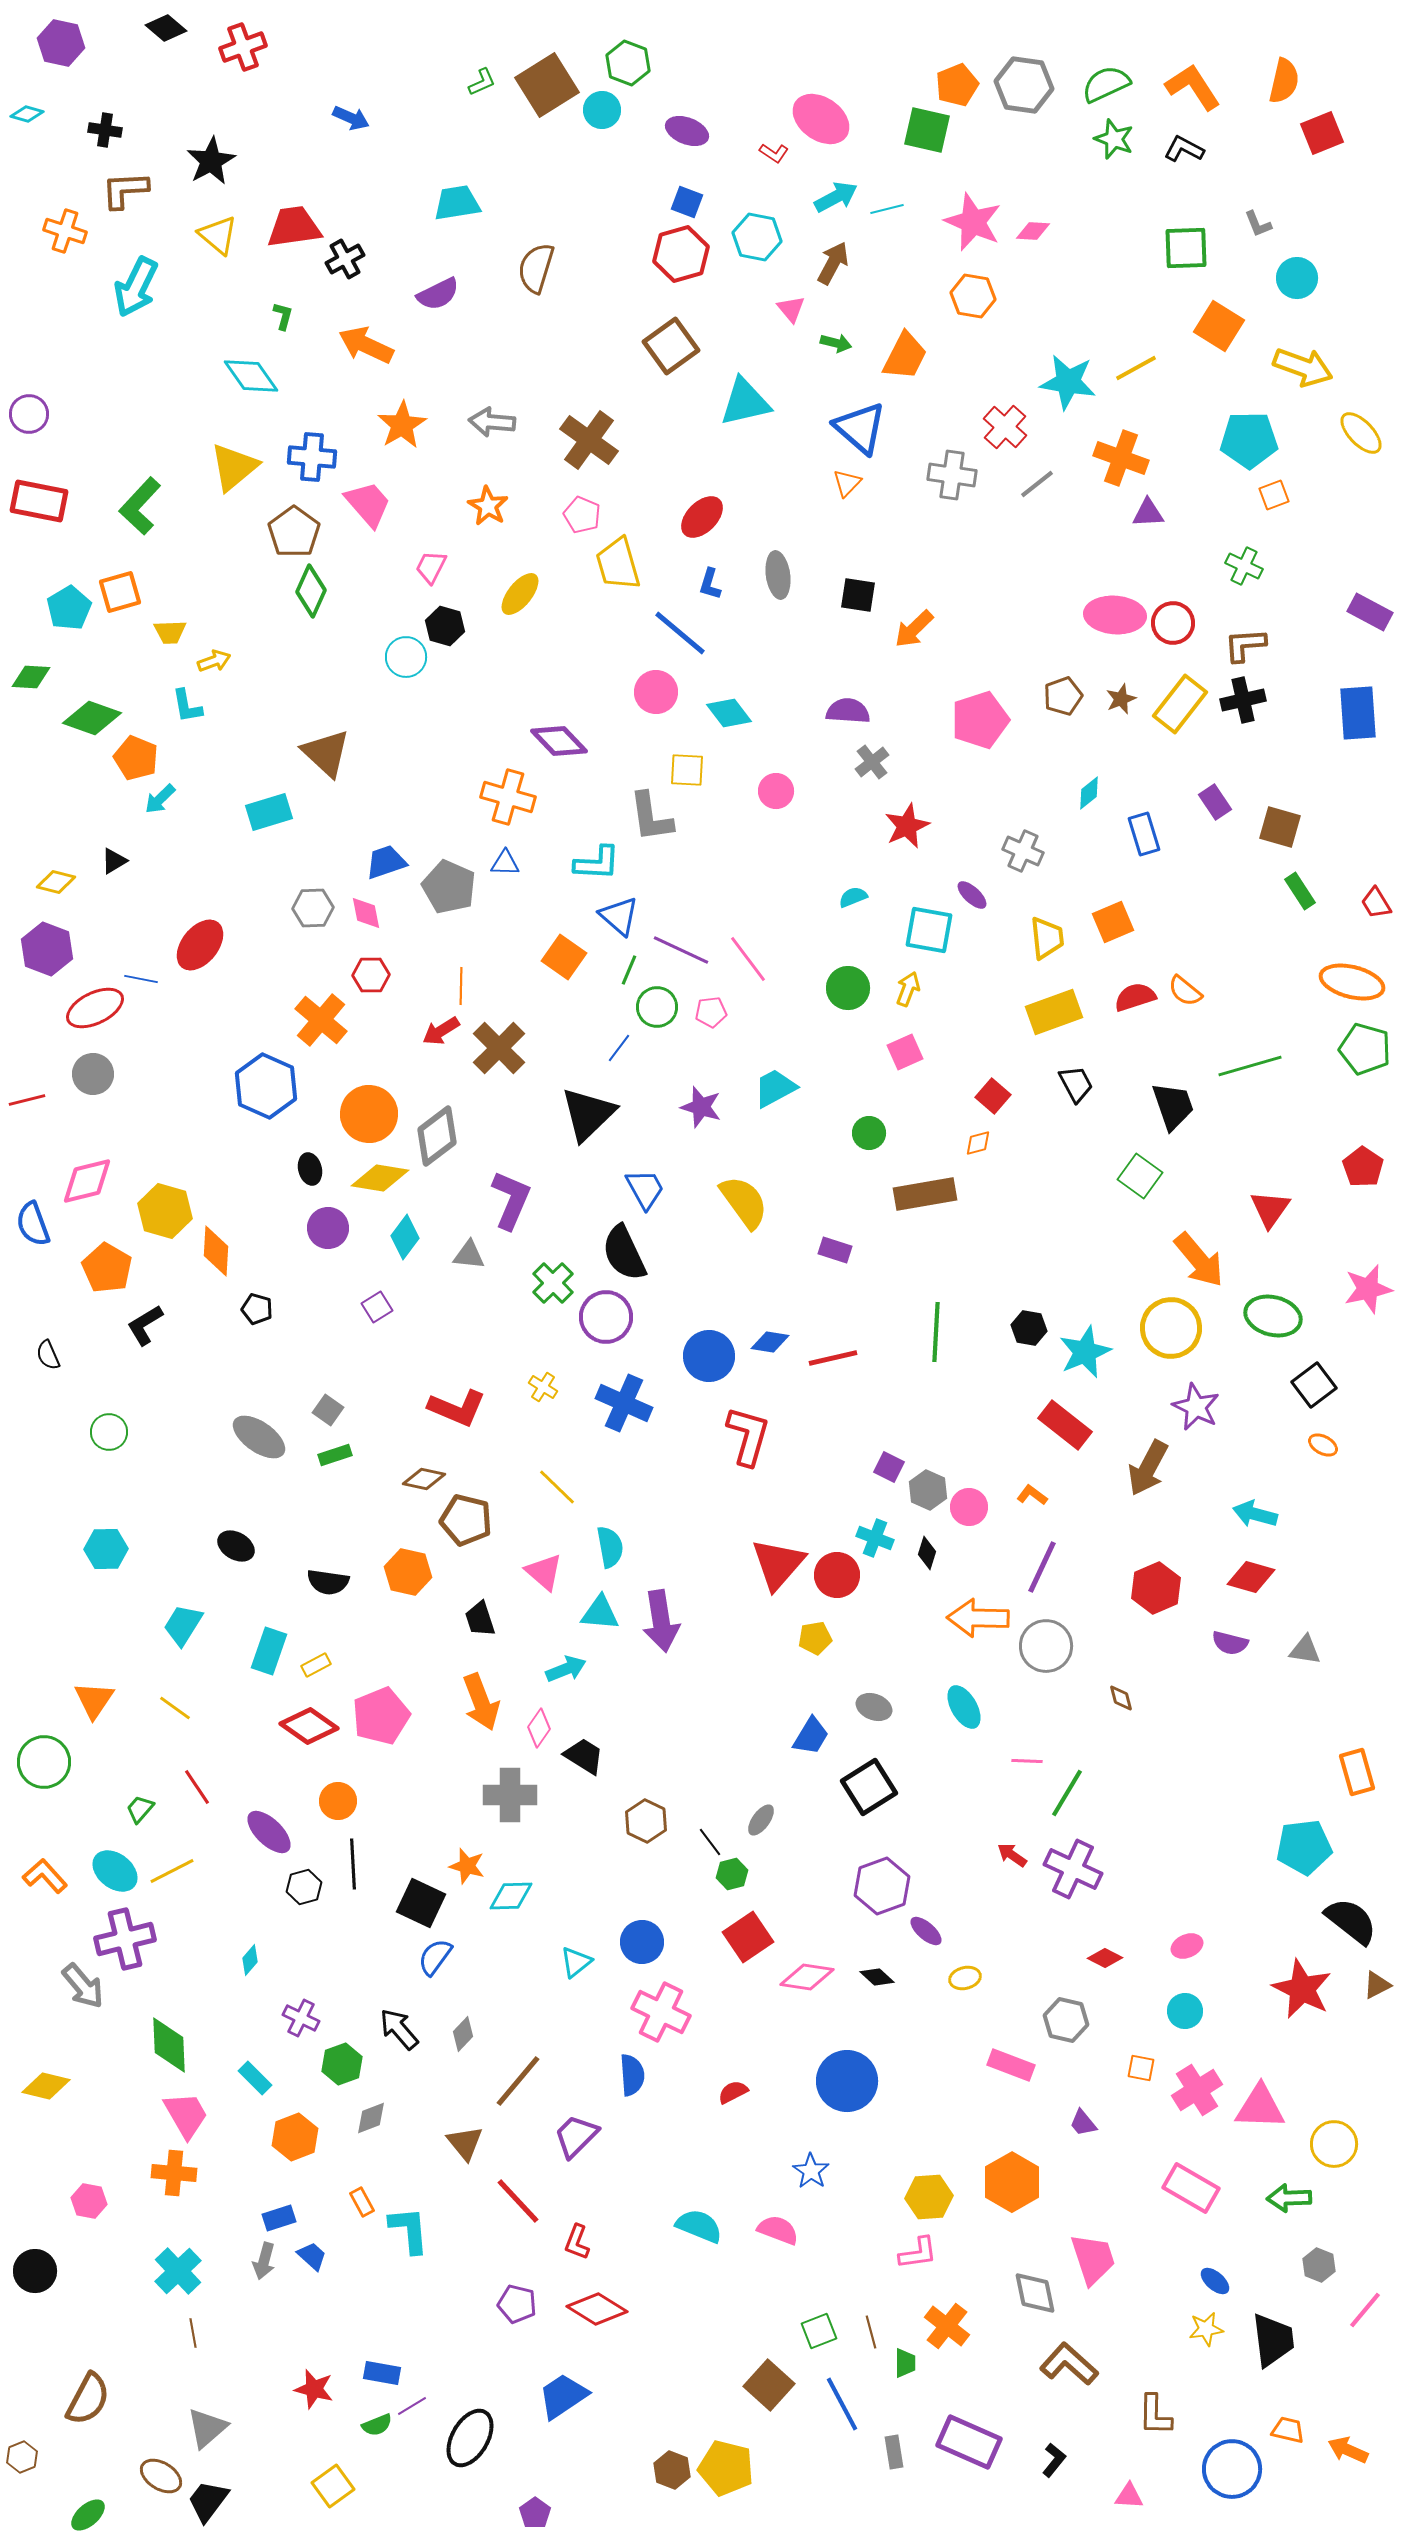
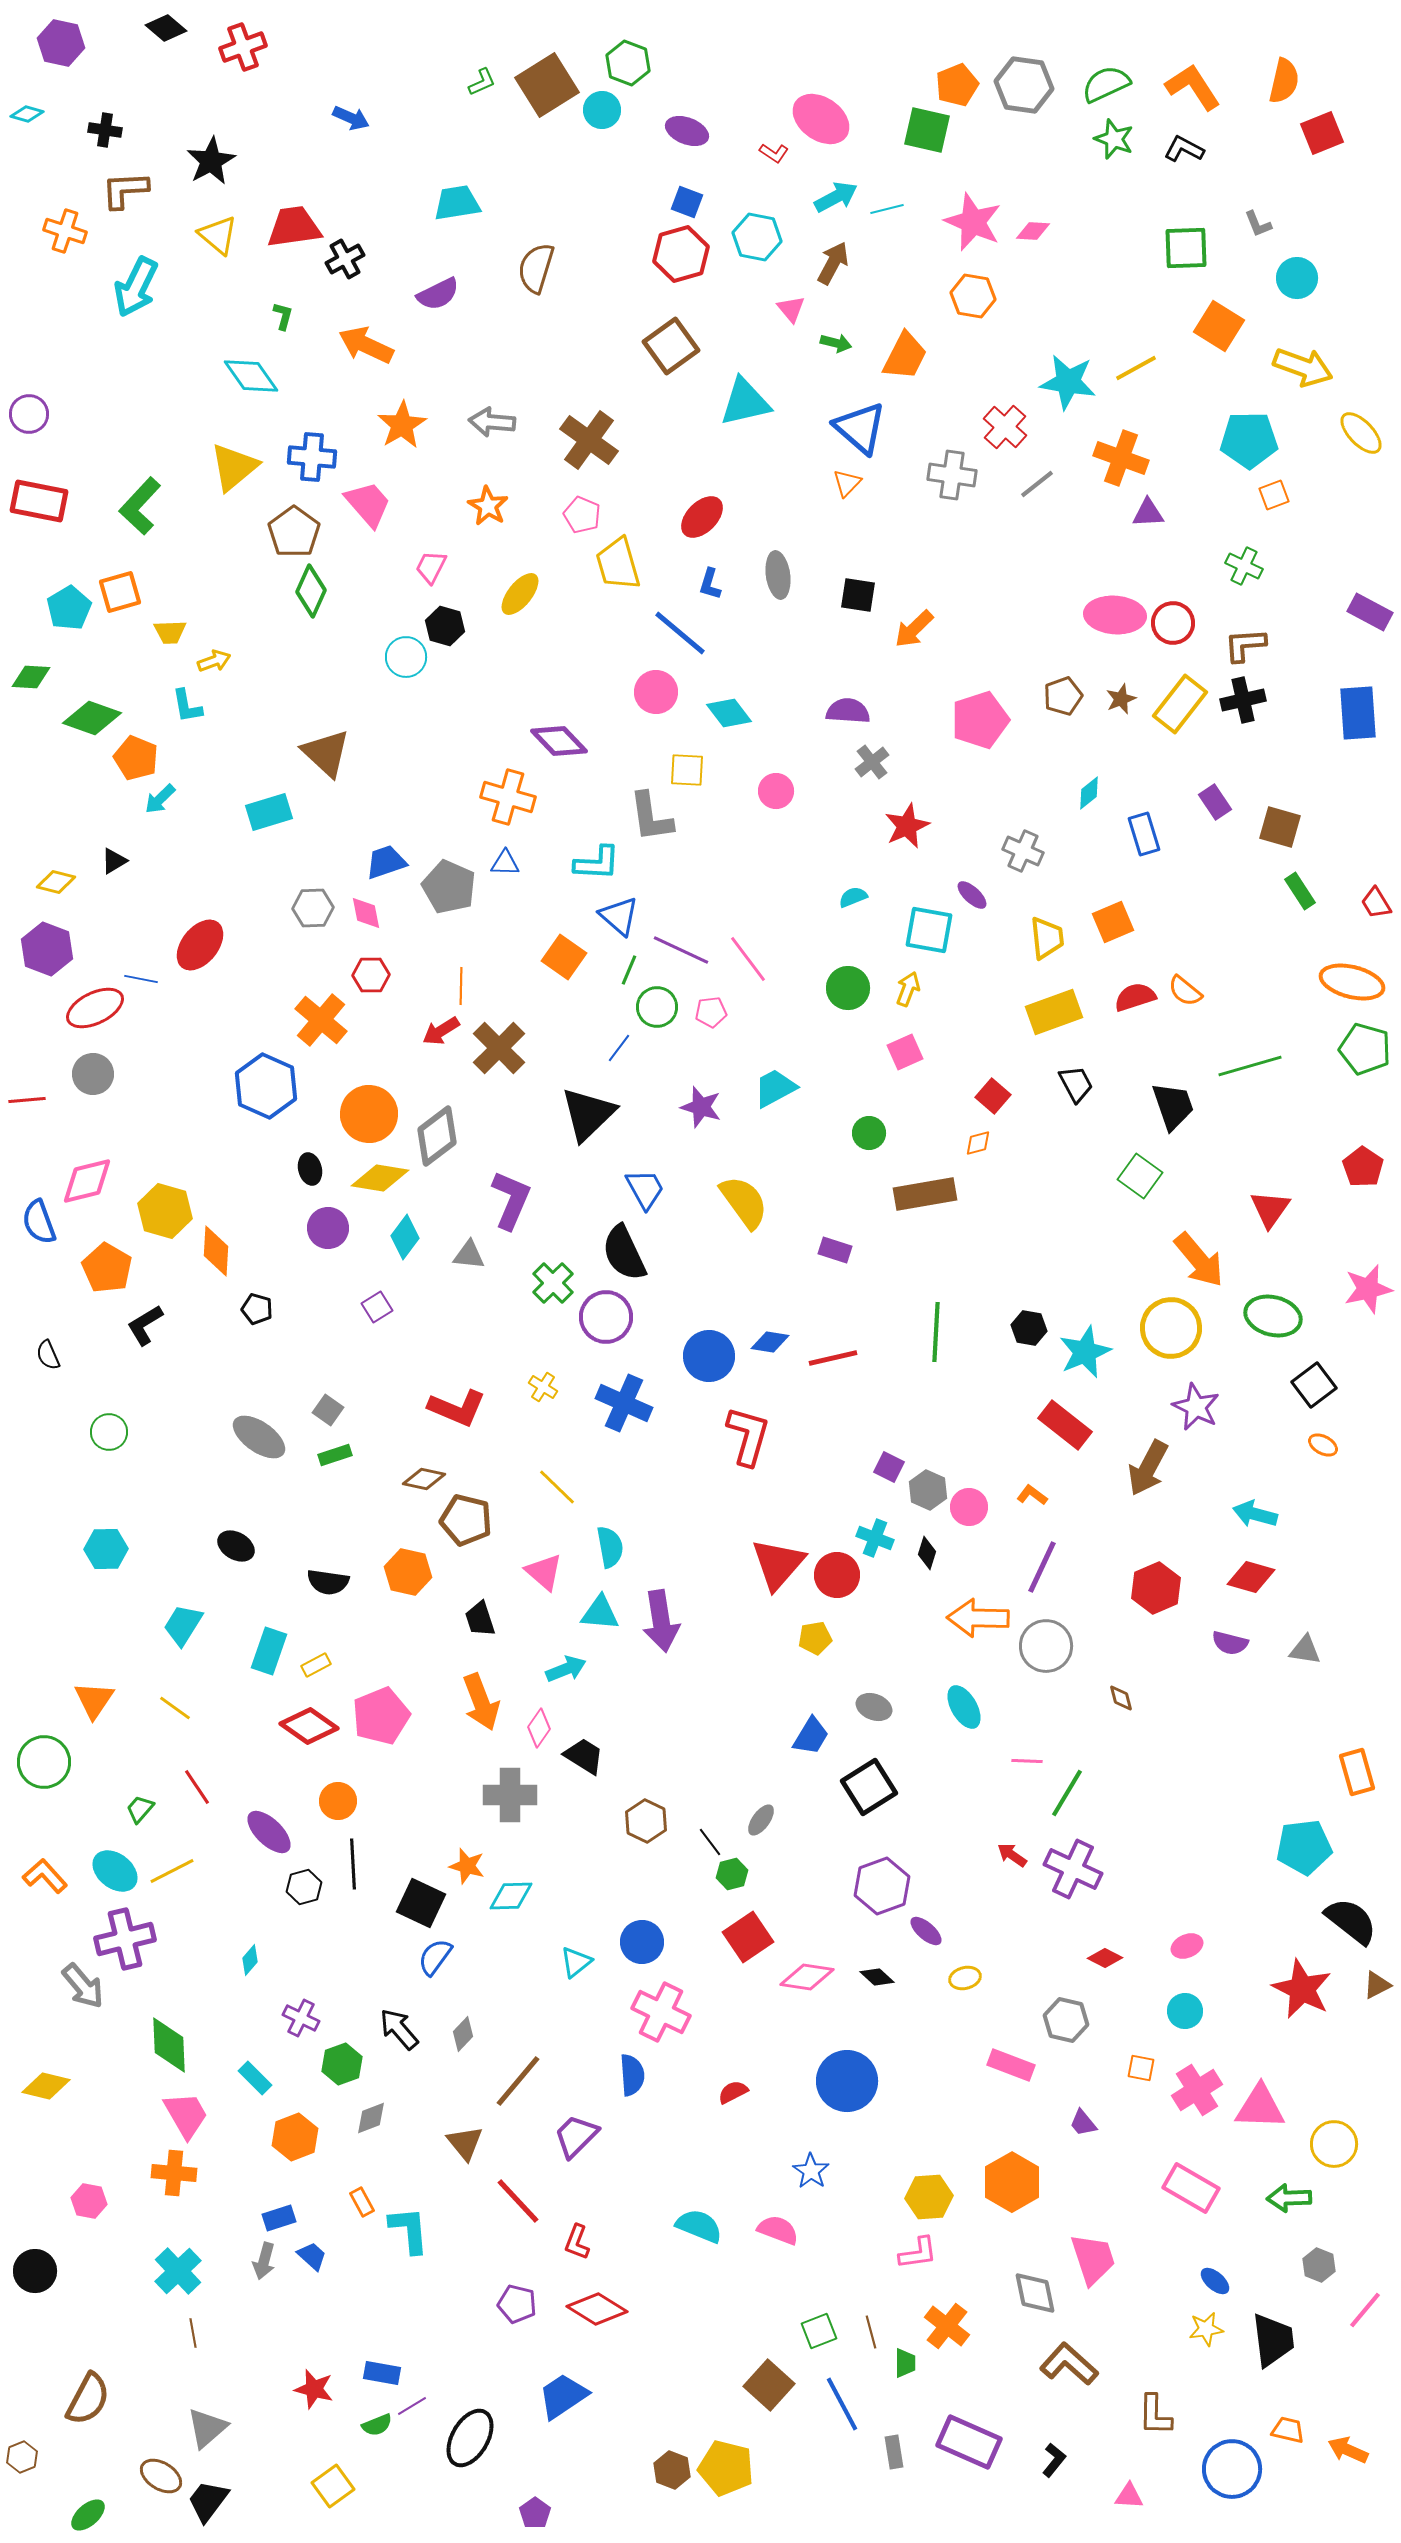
red line at (27, 1100): rotated 9 degrees clockwise
blue semicircle at (33, 1224): moved 6 px right, 2 px up
